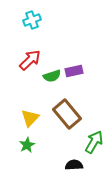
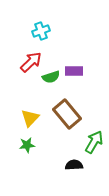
cyan cross: moved 9 px right, 11 px down
red arrow: moved 1 px right, 2 px down
purple rectangle: rotated 12 degrees clockwise
green semicircle: moved 1 px left, 1 px down
green star: rotated 21 degrees clockwise
